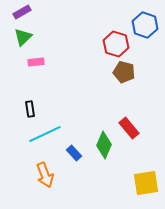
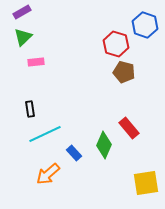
orange arrow: moved 3 px right, 1 px up; rotated 70 degrees clockwise
